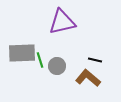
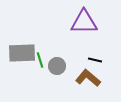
purple triangle: moved 22 px right; rotated 12 degrees clockwise
